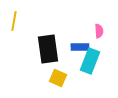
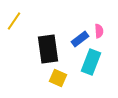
yellow line: rotated 24 degrees clockwise
blue rectangle: moved 8 px up; rotated 36 degrees counterclockwise
cyan rectangle: moved 1 px right, 1 px down
